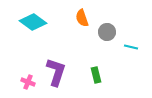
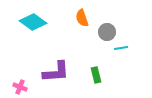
cyan line: moved 10 px left, 1 px down; rotated 24 degrees counterclockwise
purple L-shape: rotated 68 degrees clockwise
pink cross: moved 8 px left, 5 px down
